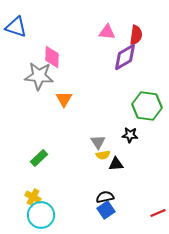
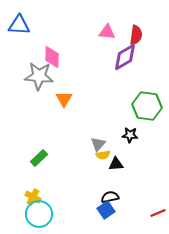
blue triangle: moved 3 px right, 2 px up; rotated 15 degrees counterclockwise
gray triangle: moved 2 px down; rotated 14 degrees clockwise
black semicircle: moved 5 px right
cyan circle: moved 2 px left, 1 px up
